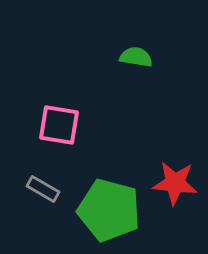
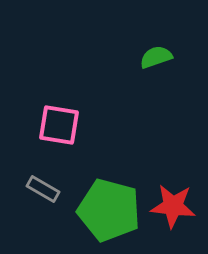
green semicircle: moved 20 px right; rotated 28 degrees counterclockwise
red star: moved 2 px left, 23 px down
